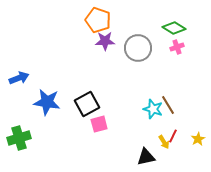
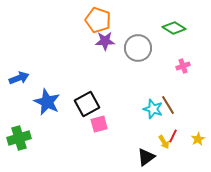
pink cross: moved 6 px right, 19 px down
blue star: rotated 16 degrees clockwise
black triangle: rotated 24 degrees counterclockwise
